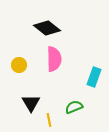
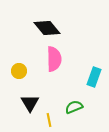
black diamond: rotated 12 degrees clockwise
yellow circle: moved 6 px down
black triangle: moved 1 px left
